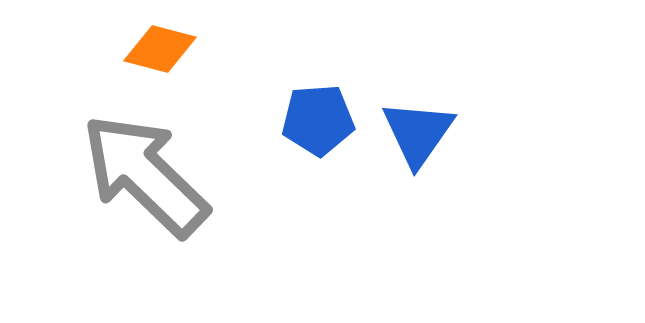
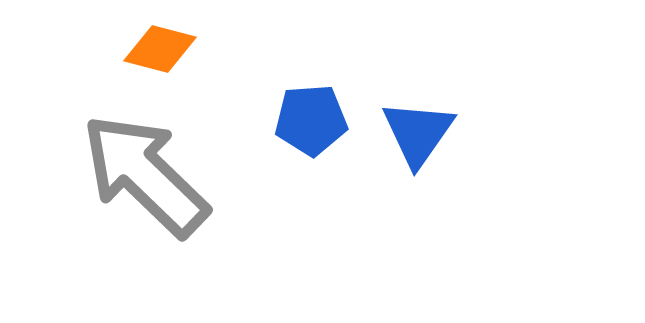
blue pentagon: moved 7 px left
